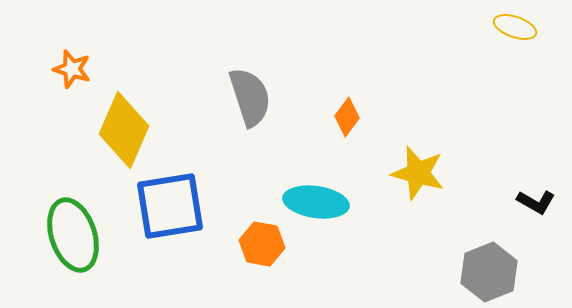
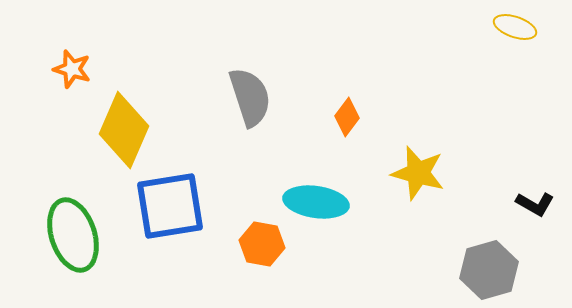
black L-shape: moved 1 px left, 2 px down
gray hexagon: moved 2 px up; rotated 6 degrees clockwise
